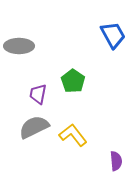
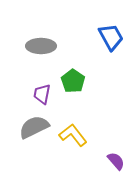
blue trapezoid: moved 2 px left, 2 px down
gray ellipse: moved 22 px right
purple trapezoid: moved 4 px right
purple semicircle: rotated 36 degrees counterclockwise
